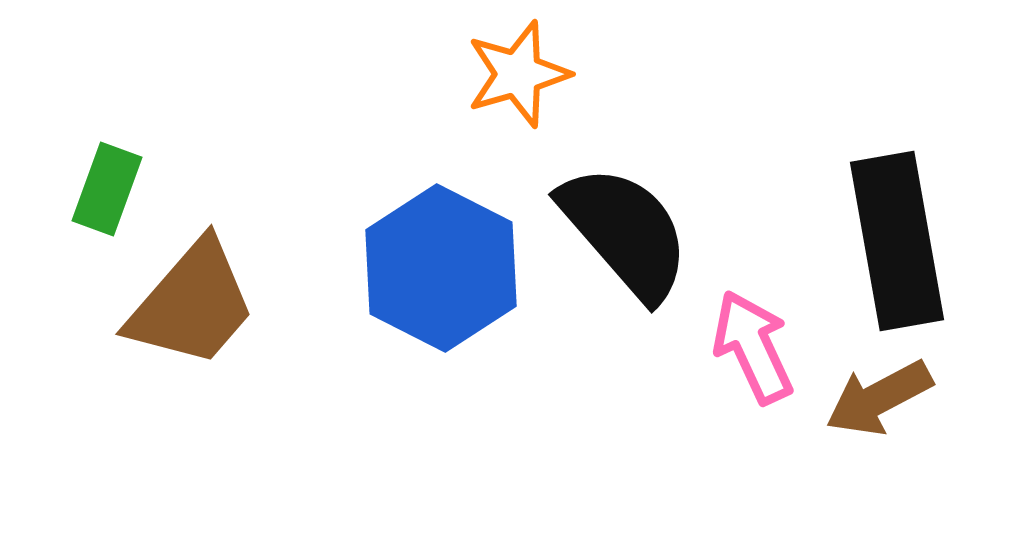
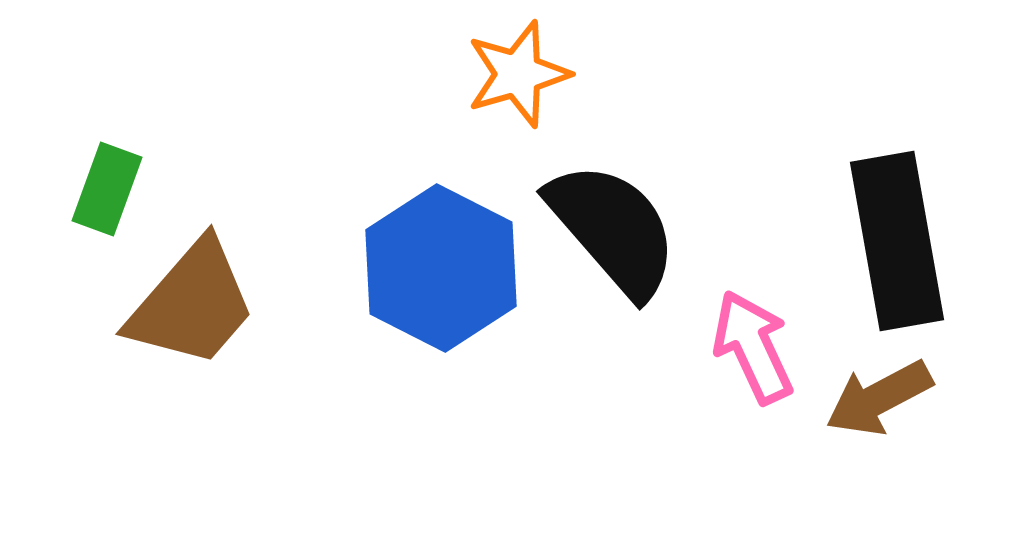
black semicircle: moved 12 px left, 3 px up
